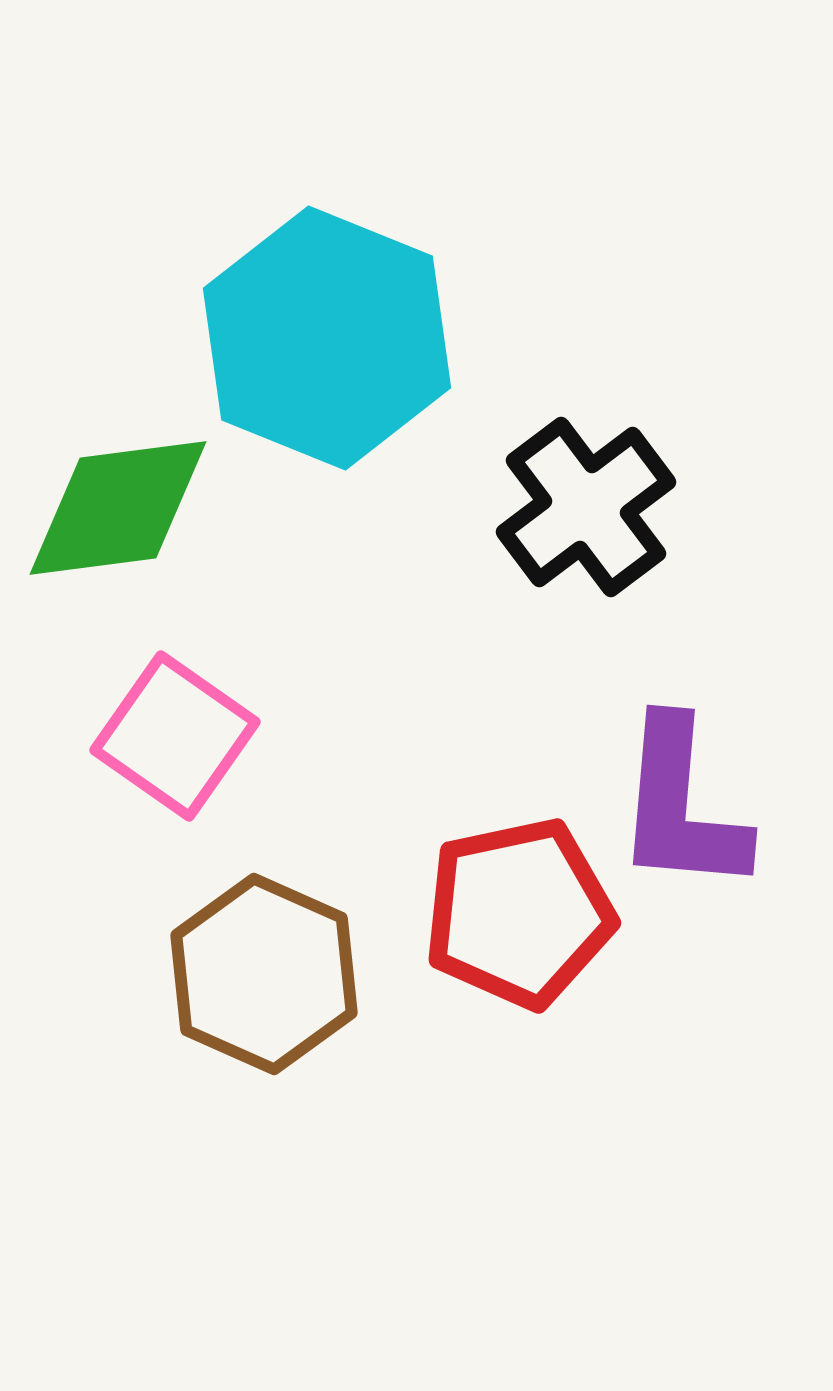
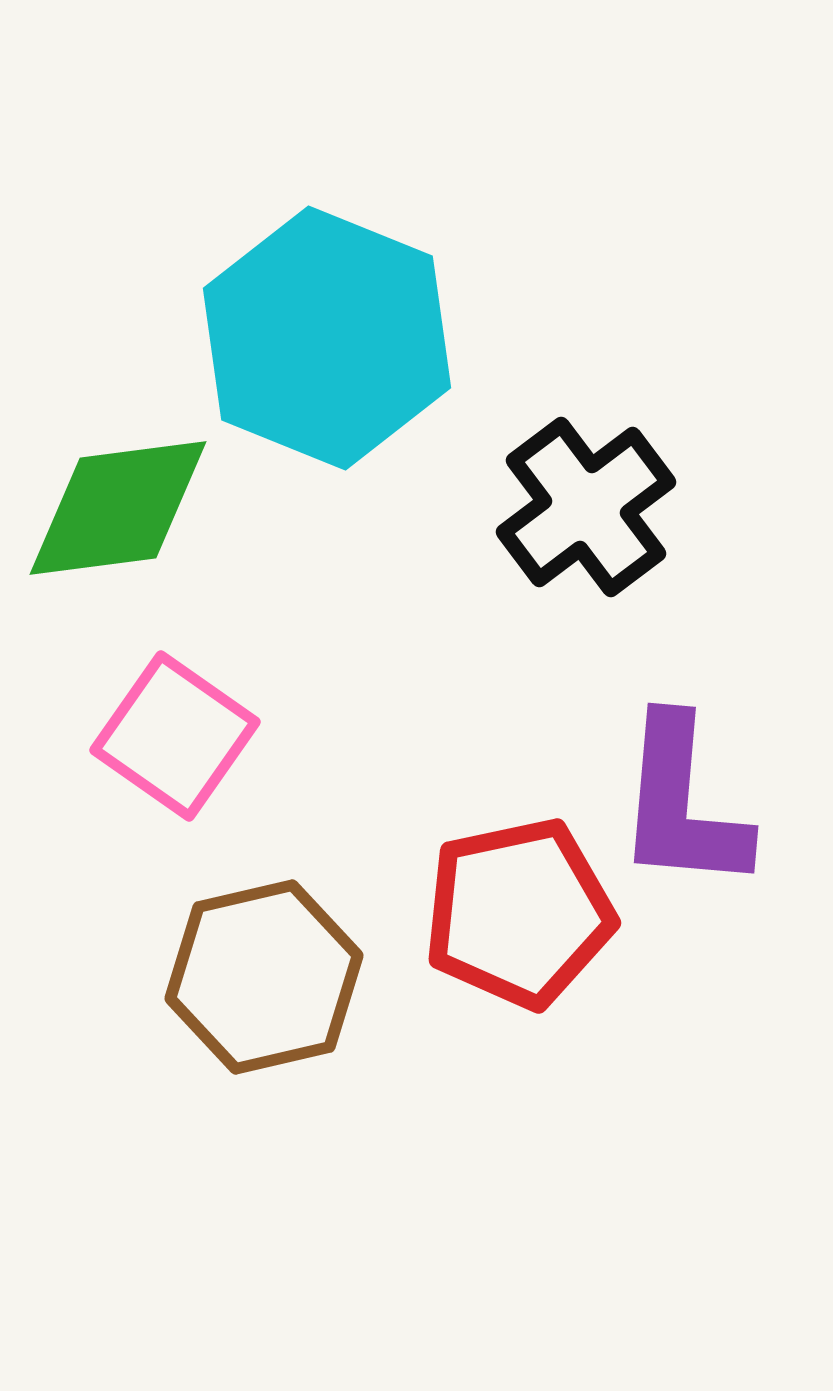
purple L-shape: moved 1 px right, 2 px up
brown hexagon: moved 3 px down; rotated 23 degrees clockwise
